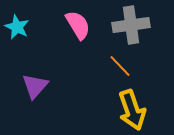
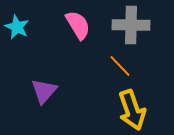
gray cross: rotated 9 degrees clockwise
purple triangle: moved 9 px right, 5 px down
